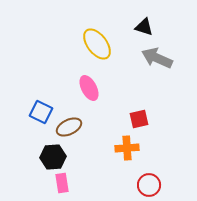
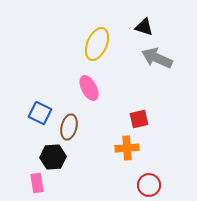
yellow ellipse: rotated 60 degrees clockwise
blue square: moved 1 px left, 1 px down
brown ellipse: rotated 50 degrees counterclockwise
pink rectangle: moved 25 px left
